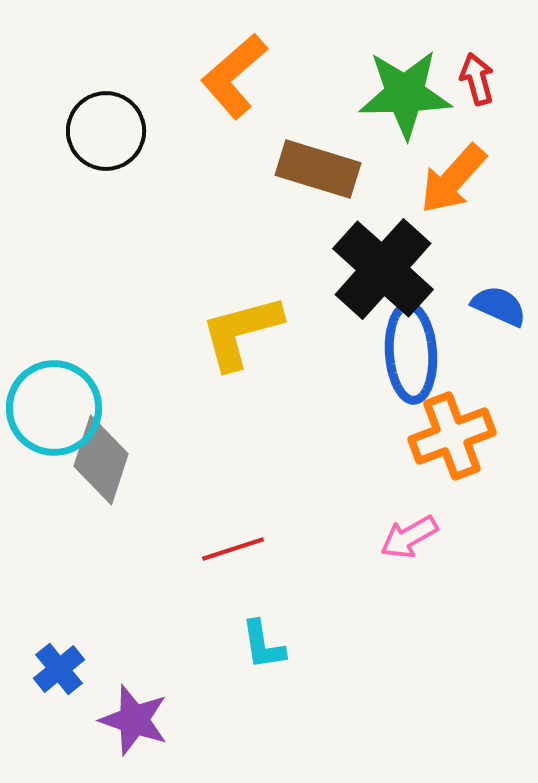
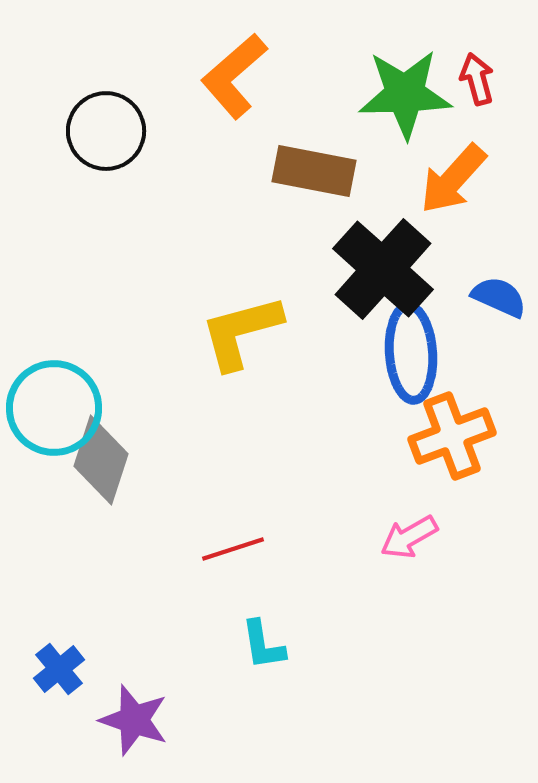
brown rectangle: moved 4 px left, 2 px down; rotated 6 degrees counterclockwise
blue semicircle: moved 9 px up
